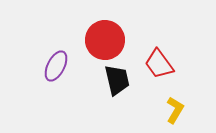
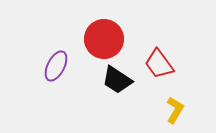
red circle: moved 1 px left, 1 px up
black trapezoid: rotated 136 degrees clockwise
